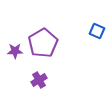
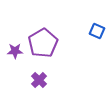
purple cross: rotated 14 degrees counterclockwise
